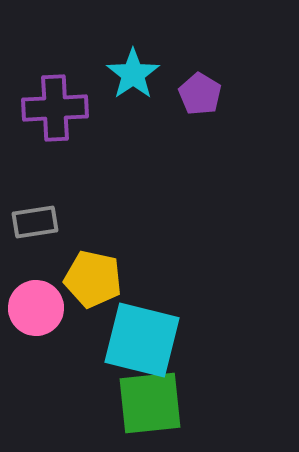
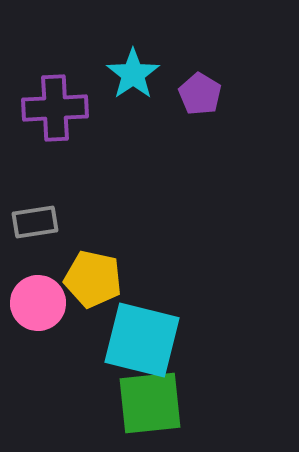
pink circle: moved 2 px right, 5 px up
